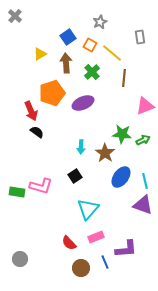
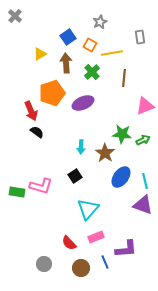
yellow line: rotated 50 degrees counterclockwise
gray circle: moved 24 px right, 5 px down
